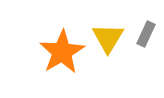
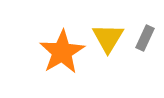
gray rectangle: moved 1 px left, 4 px down
